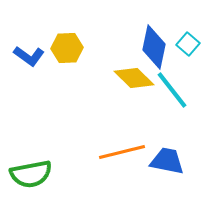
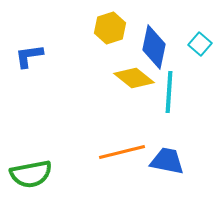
cyan square: moved 12 px right
yellow hexagon: moved 43 px right, 20 px up; rotated 16 degrees counterclockwise
blue L-shape: rotated 136 degrees clockwise
yellow diamond: rotated 6 degrees counterclockwise
cyan line: moved 3 px left, 2 px down; rotated 42 degrees clockwise
